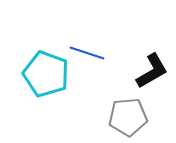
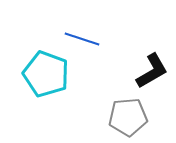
blue line: moved 5 px left, 14 px up
